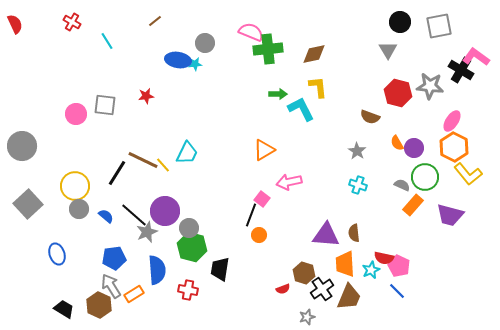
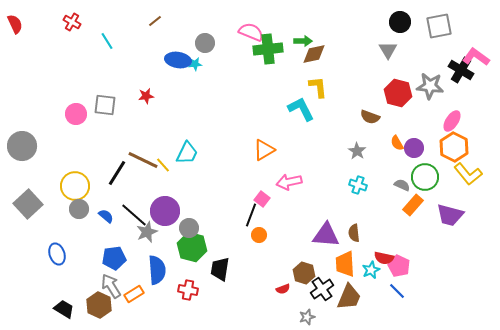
green arrow at (278, 94): moved 25 px right, 53 px up
